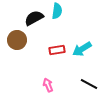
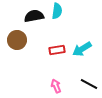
black semicircle: moved 2 px up; rotated 18 degrees clockwise
pink arrow: moved 8 px right, 1 px down
